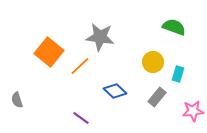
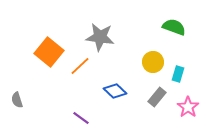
pink star: moved 5 px left, 4 px up; rotated 30 degrees counterclockwise
